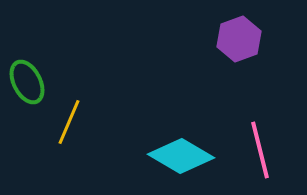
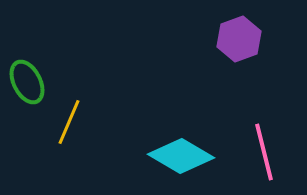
pink line: moved 4 px right, 2 px down
